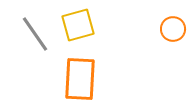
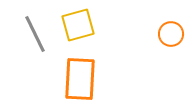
orange circle: moved 2 px left, 5 px down
gray line: rotated 9 degrees clockwise
